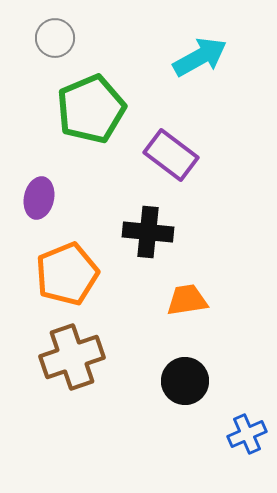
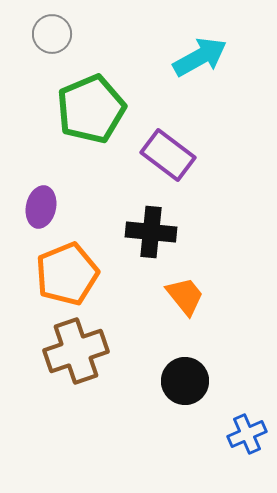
gray circle: moved 3 px left, 4 px up
purple rectangle: moved 3 px left
purple ellipse: moved 2 px right, 9 px down
black cross: moved 3 px right
orange trapezoid: moved 2 px left, 4 px up; rotated 60 degrees clockwise
brown cross: moved 4 px right, 6 px up
